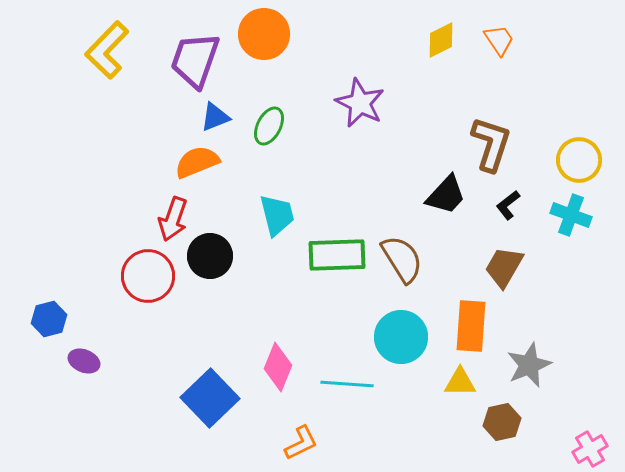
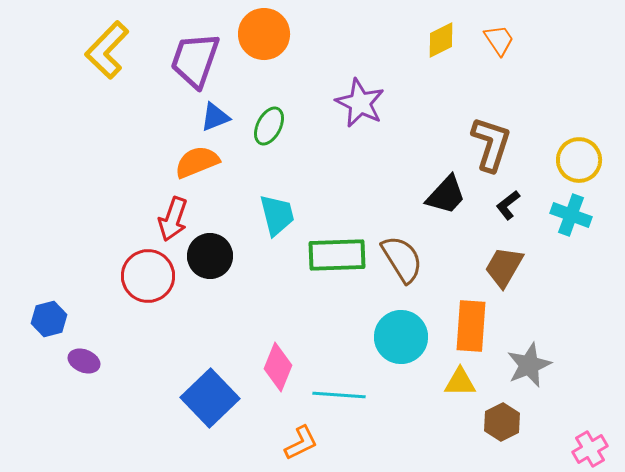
cyan line: moved 8 px left, 11 px down
brown hexagon: rotated 15 degrees counterclockwise
